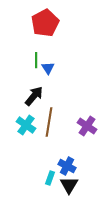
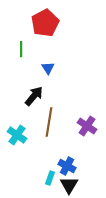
green line: moved 15 px left, 11 px up
cyan cross: moved 9 px left, 10 px down
